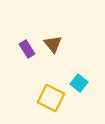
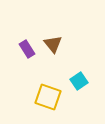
cyan square: moved 2 px up; rotated 18 degrees clockwise
yellow square: moved 3 px left, 1 px up; rotated 8 degrees counterclockwise
